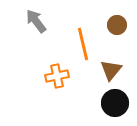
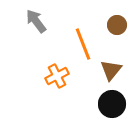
orange line: rotated 8 degrees counterclockwise
orange cross: rotated 15 degrees counterclockwise
black circle: moved 3 px left, 1 px down
